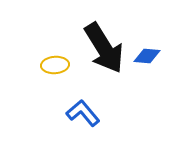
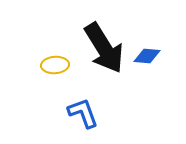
blue L-shape: rotated 20 degrees clockwise
